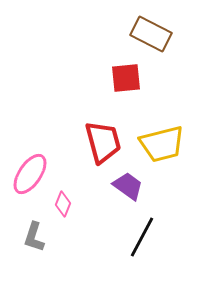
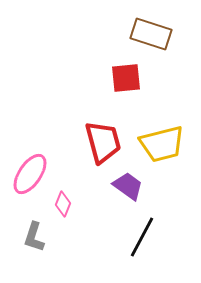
brown rectangle: rotated 9 degrees counterclockwise
